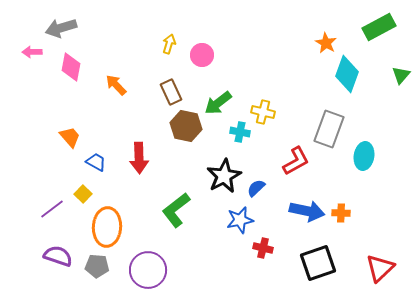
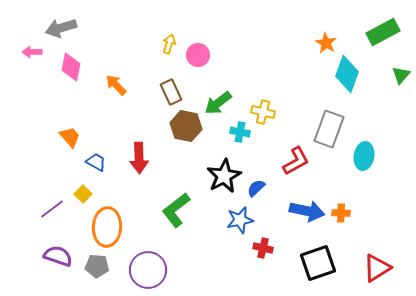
green rectangle: moved 4 px right, 5 px down
pink circle: moved 4 px left
red triangle: moved 3 px left; rotated 12 degrees clockwise
